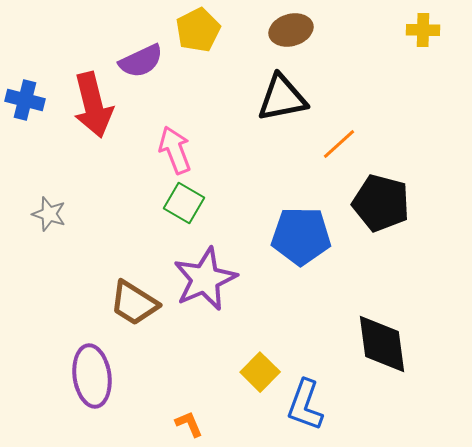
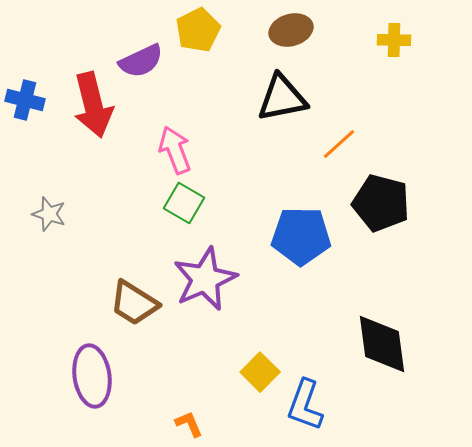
yellow cross: moved 29 px left, 10 px down
